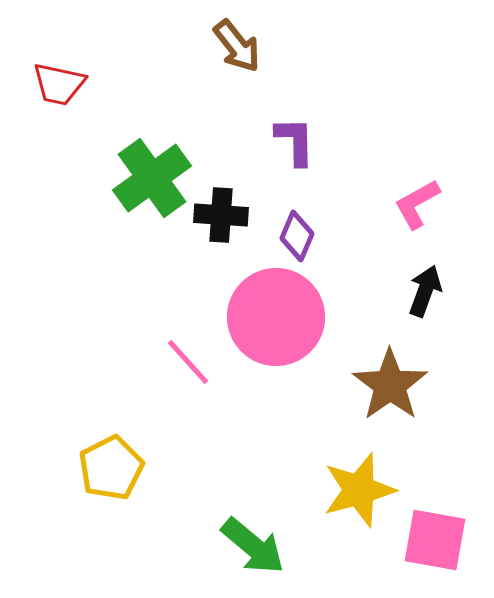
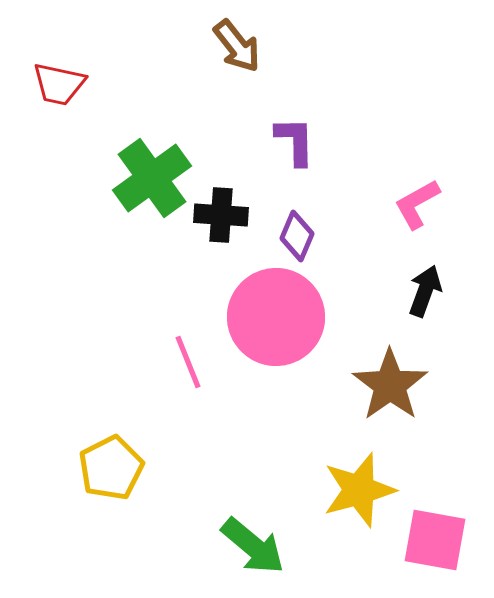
pink line: rotated 20 degrees clockwise
